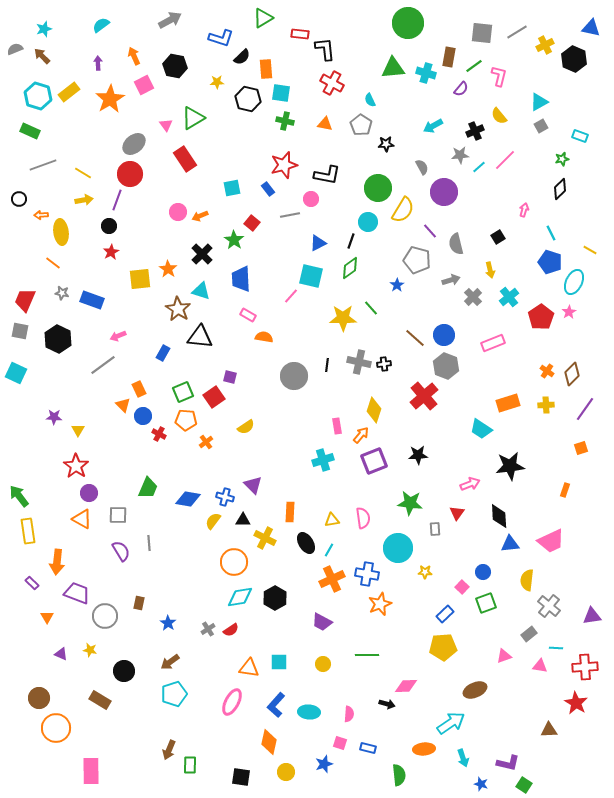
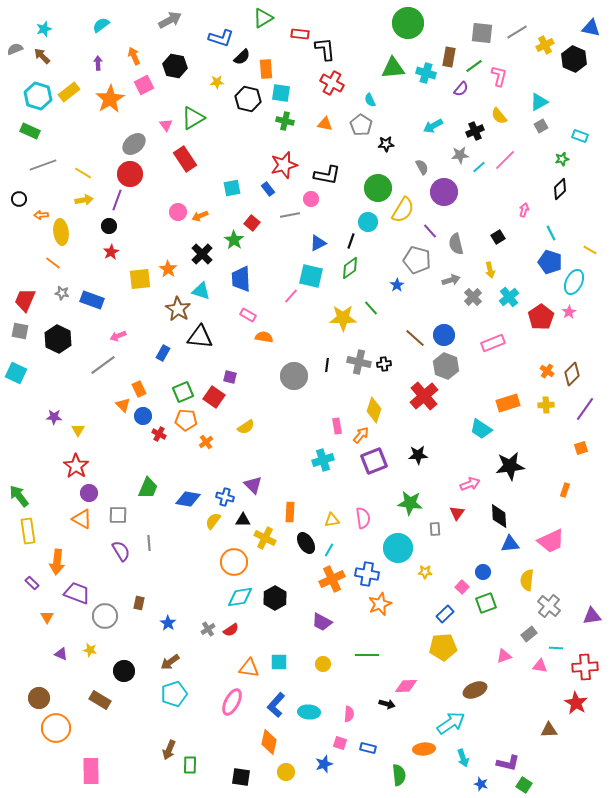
red square at (214, 397): rotated 20 degrees counterclockwise
